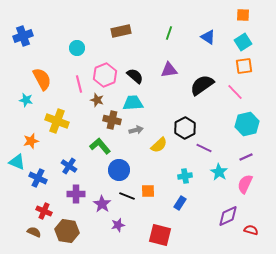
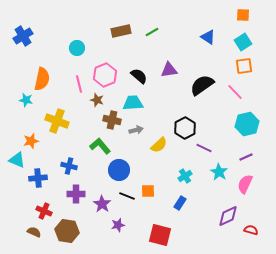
green line at (169, 33): moved 17 px left, 1 px up; rotated 40 degrees clockwise
blue cross at (23, 36): rotated 12 degrees counterclockwise
black semicircle at (135, 76): moved 4 px right
orange semicircle at (42, 79): rotated 40 degrees clockwise
cyan triangle at (17, 162): moved 2 px up
blue cross at (69, 166): rotated 21 degrees counterclockwise
cyan cross at (185, 176): rotated 24 degrees counterclockwise
blue cross at (38, 178): rotated 30 degrees counterclockwise
